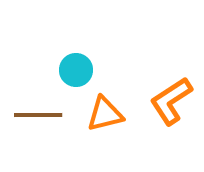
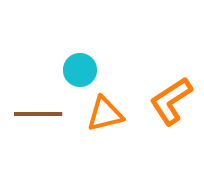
cyan circle: moved 4 px right
brown line: moved 1 px up
